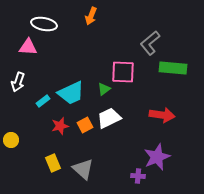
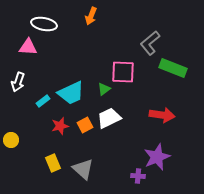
green rectangle: rotated 16 degrees clockwise
